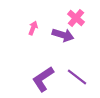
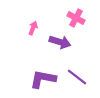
pink cross: rotated 12 degrees counterclockwise
purple arrow: moved 3 px left, 7 px down
purple L-shape: rotated 44 degrees clockwise
